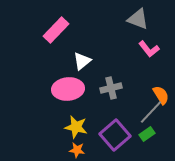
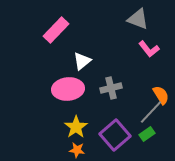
yellow star: rotated 25 degrees clockwise
